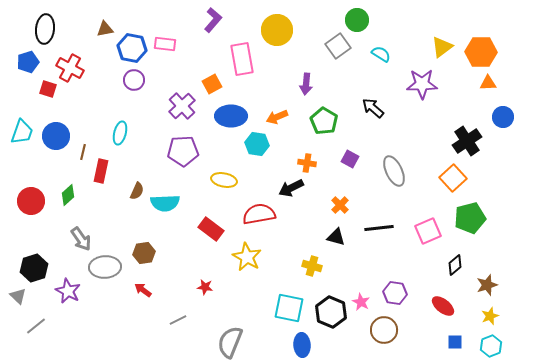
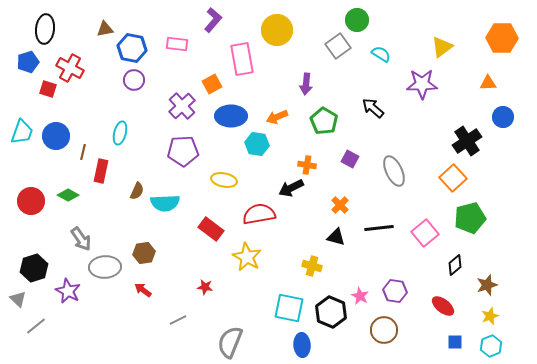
pink rectangle at (165, 44): moved 12 px right
orange hexagon at (481, 52): moved 21 px right, 14 px up
orange cross at (307, 163): moved 2 px down
green diamond at (68, 195): rotated 70 degrees clockwise
pink square at (428, 231): moved 3 px left, 2 px down; rotated 16 degrees counterclockwise
purple hexagon at (395, 293): moved 2 px up
gray triangle at (18, 296): moved 3 px down
pink star at (361, 302): moved 1 px left, 6 px up
